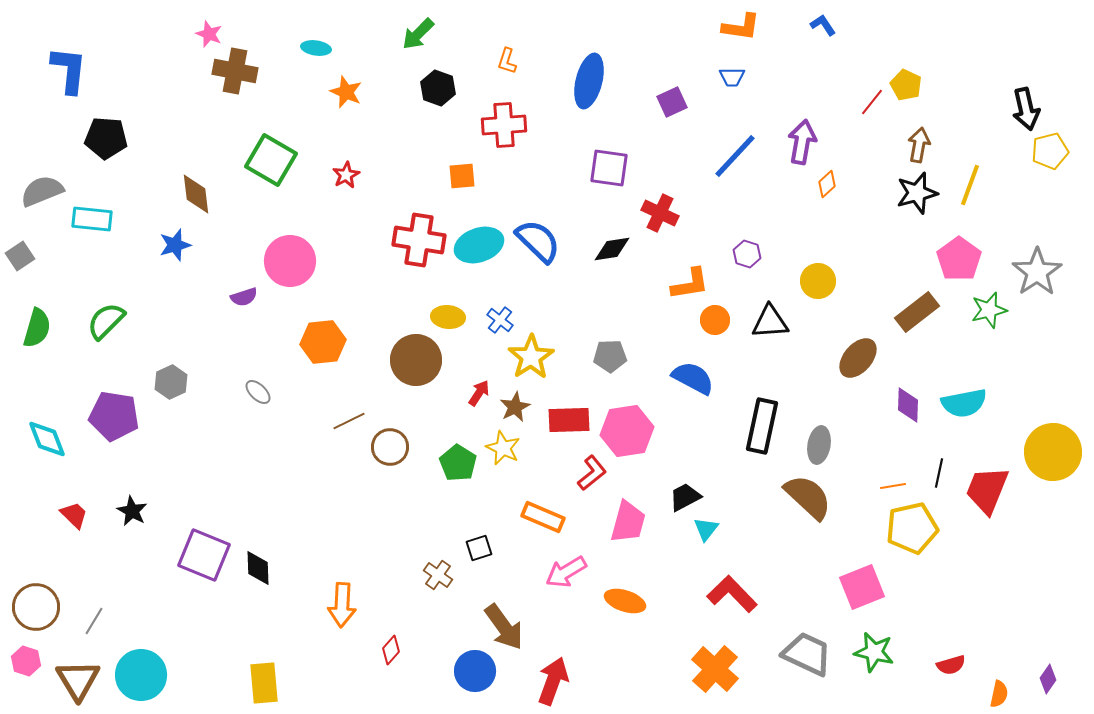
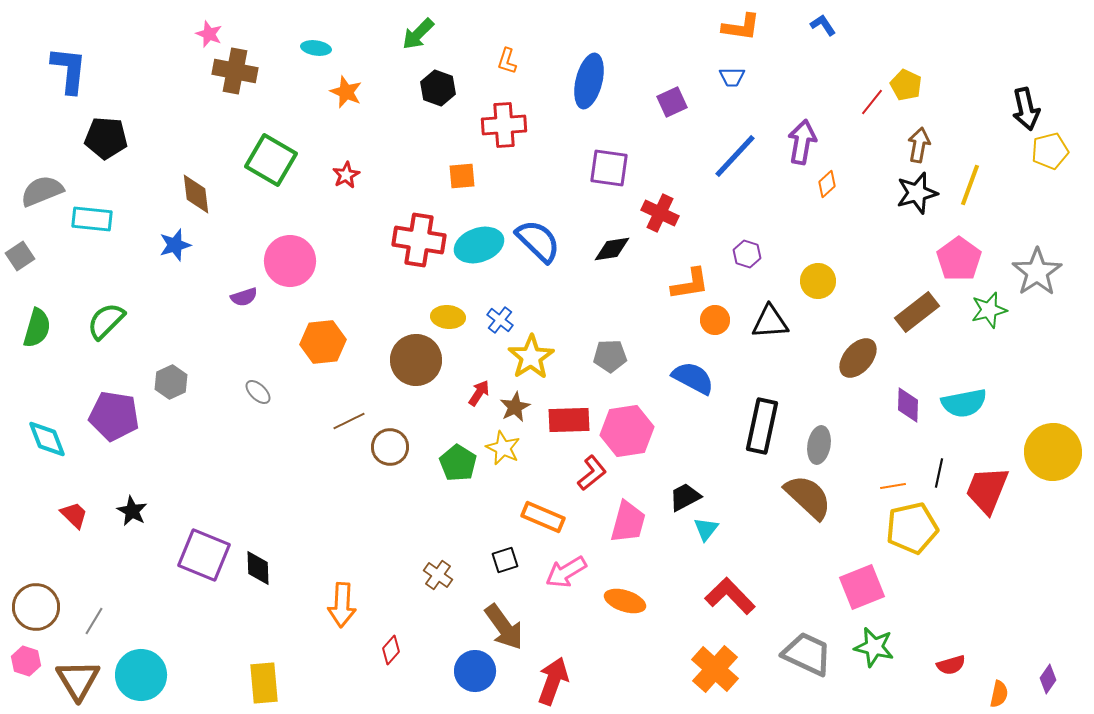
black square at (479, 548): moved 26 px right, 12 px down
red L-shape at (732, 594): moved 2 px left, 2 px down
green star at (874, 652): moved 5 px up
